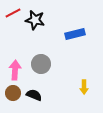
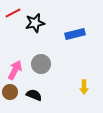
black star: moved 3 px down; rotated 24 degrees counterclockwise
pink arrow: rotated 24 degrees clockwise
brown circle: moved 3 px left, 1 px up
